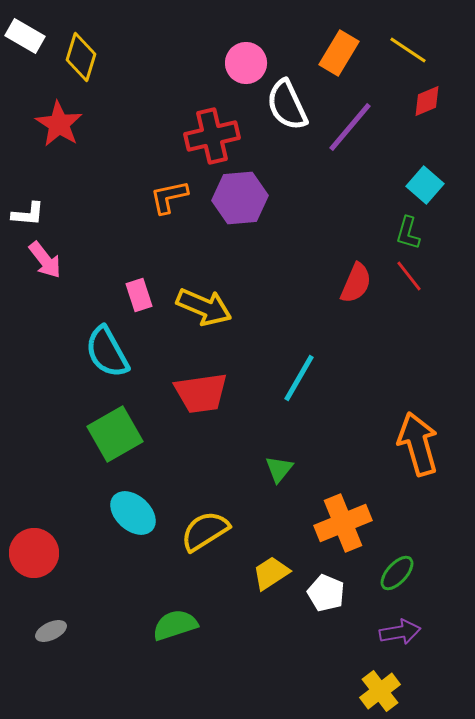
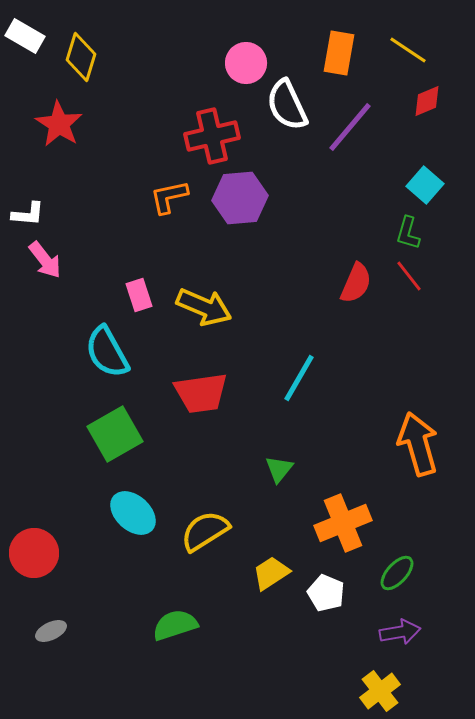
orange rectangle: rotated 21 degrees counterclockwise
